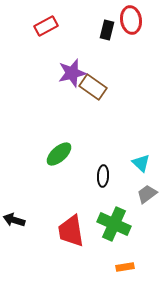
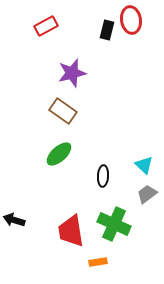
brown rectangle: moved 30 px left, 24 px down
cyan triangle: moved 3 px right, 2 px down
orange rectangle: moved 27 px left, 5 px up
